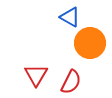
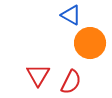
blue triangle: moved 1 px right, 2 px up
red triangle: moved 2 px right
